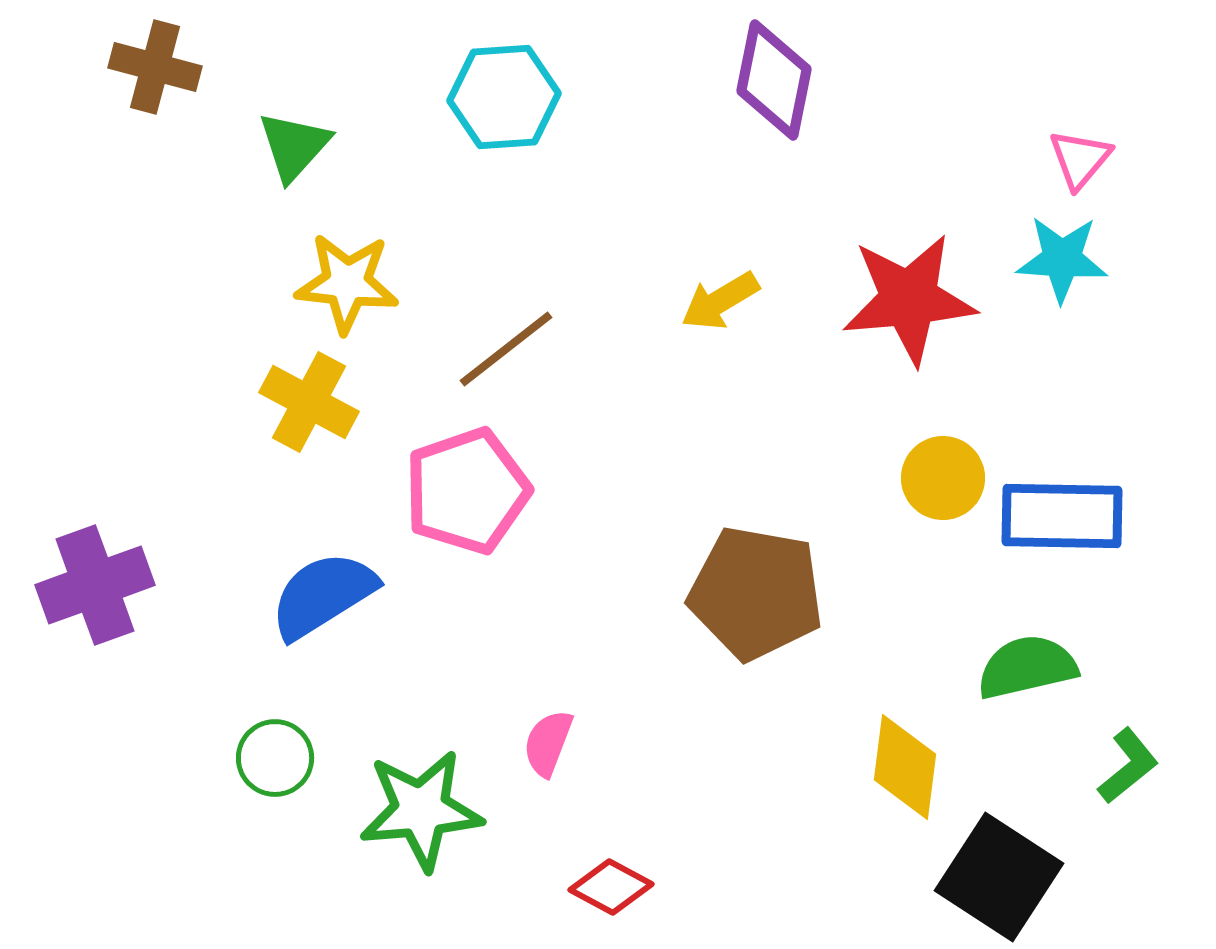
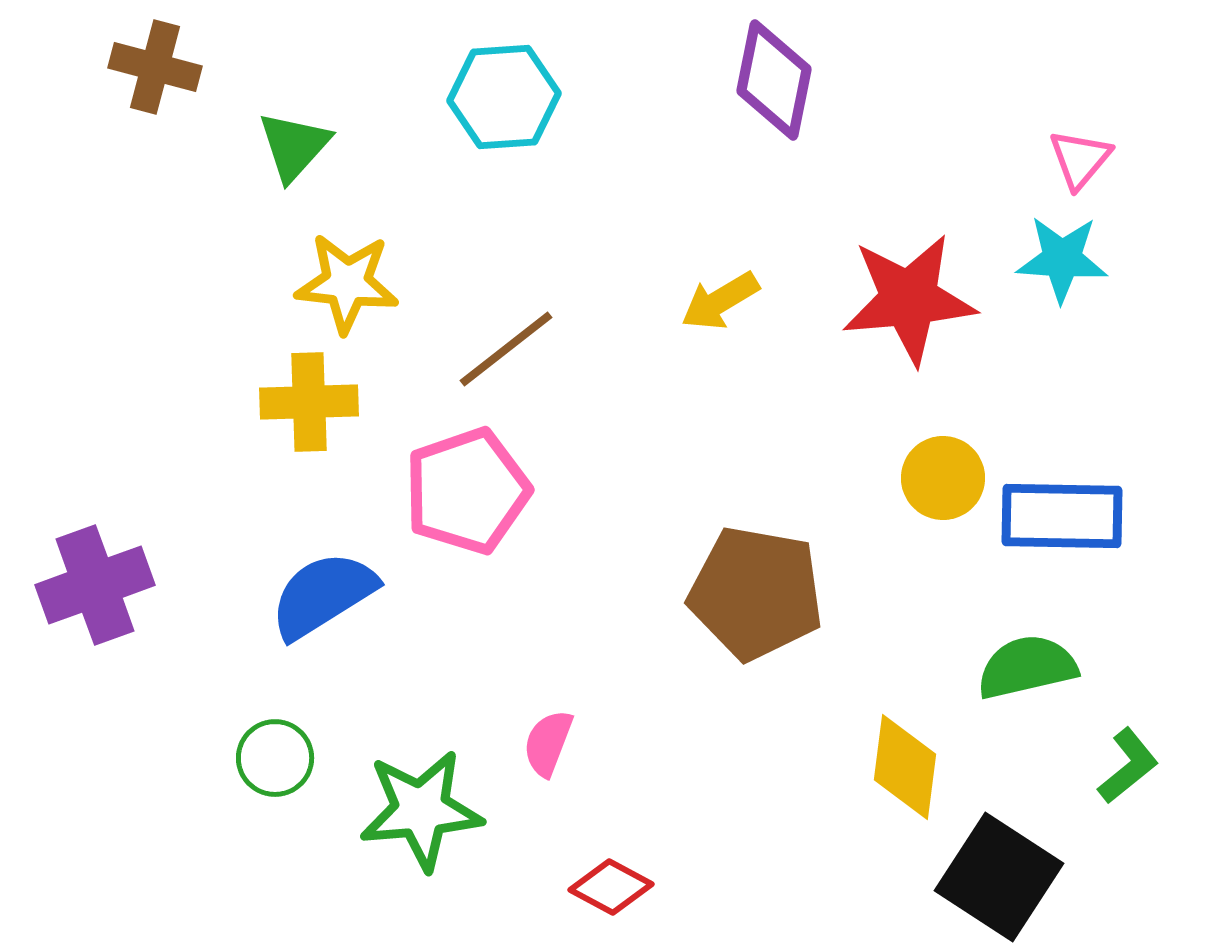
yellow cross: rotated 30 degrees counterclockwise
